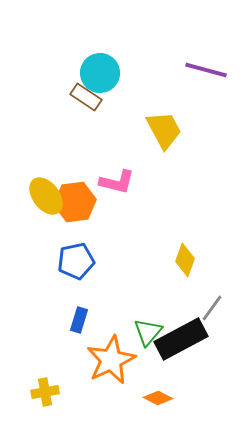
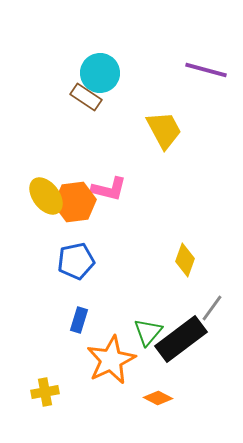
pink L-shape: moved 8 px left, 7 px down
black rectangle: rotated 9 degrees counterclockwise
